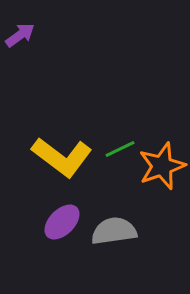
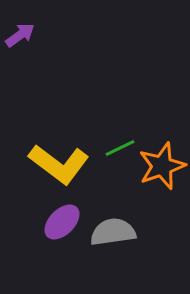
green line: moved 1 px up
yellow L-shape: moved 3 px left, 7 px down
gray semicircle: moved 1 px left, 1 px down
